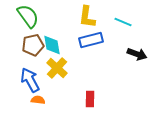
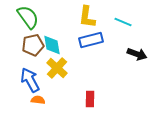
green semicircle: moved 1 px down
